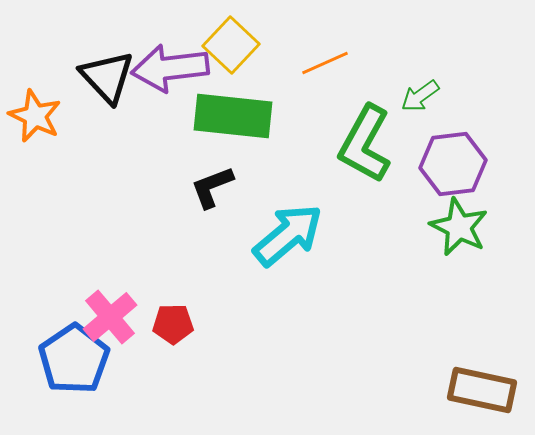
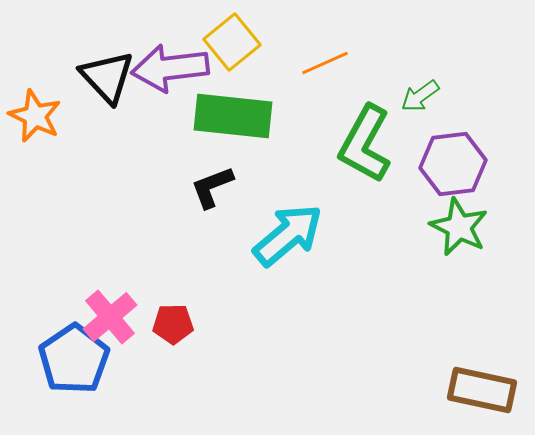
yellow square: moved 1 px right, 3 px up; rotated 8 degrees clockwise
